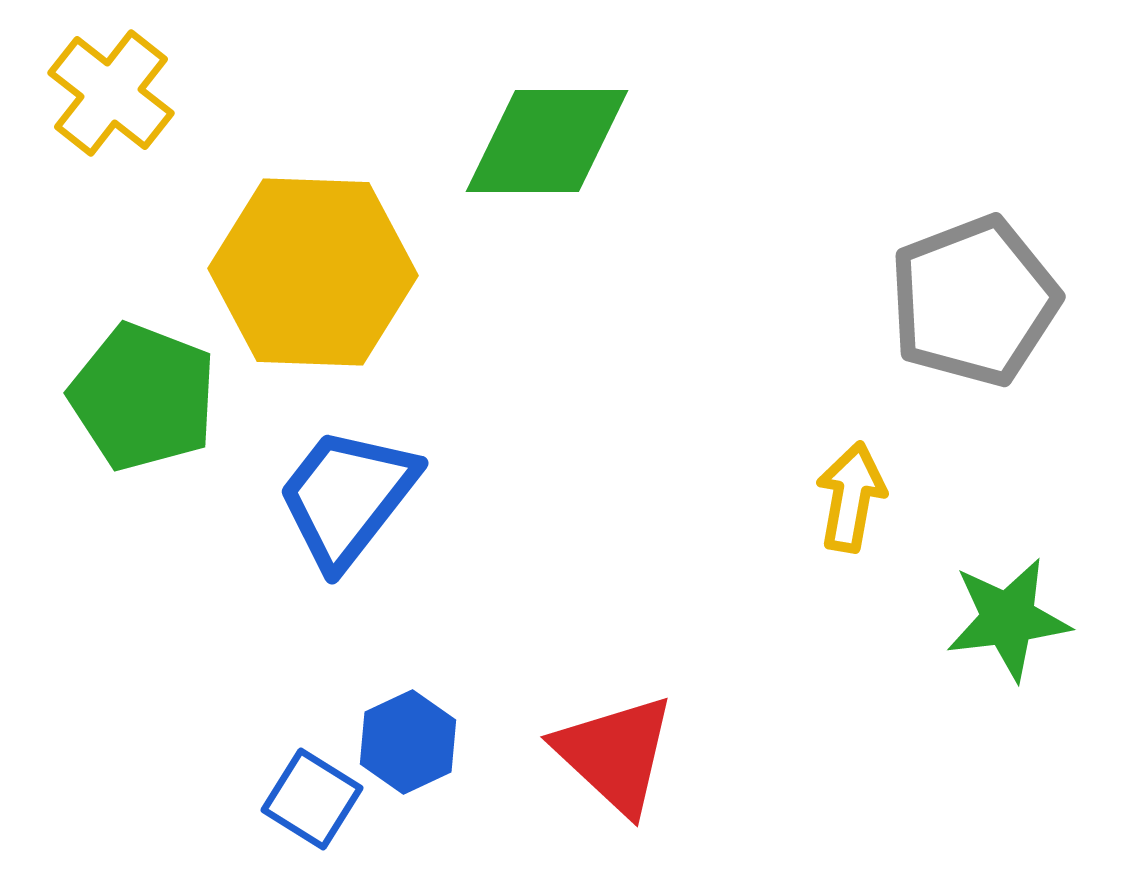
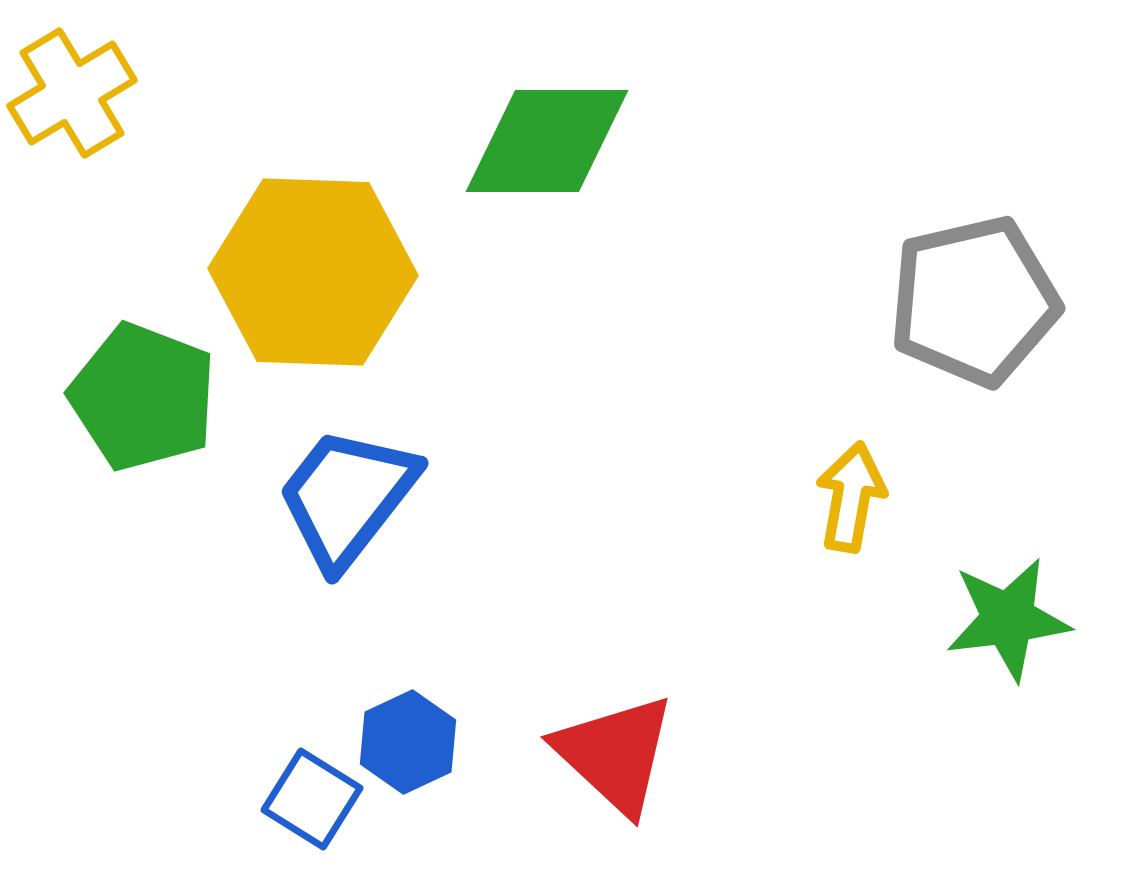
yellow cross: moved 39 px left; rotated 21 degrees clockwise
gray pentagon: rotated 8 degrees clockwise
